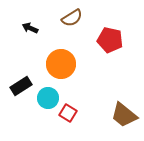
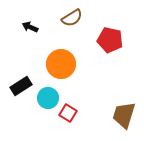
black arrow: moved 1 px up
brown trapezoid: rotated 68 degrees clockwise
